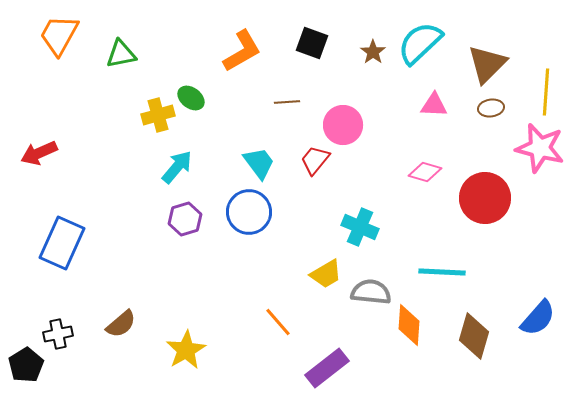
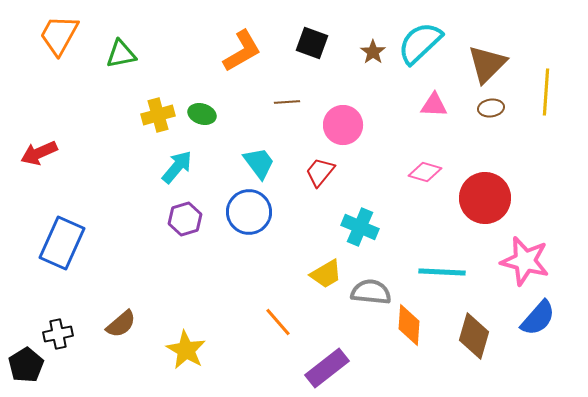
green ellipse: moved 11 px right, 16 px down; rotated 20 degrees counterclockwise
pink star: moved 15 px left, 113 px down
red trapezoid: moved 5 px right, 12 px down
yellow star: rotated 12 degrees counterclockwise
